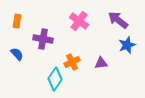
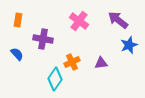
orange rectangle: moved 1 px right, 1 px up
blue star: moved 2 px right
